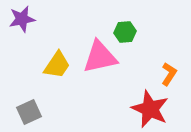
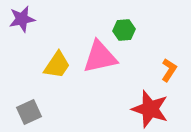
green hexagon: moved 1 px left, 2 px up
orange L-shape: moved 4 px up
red star: rotated 6 degrees counterclockwise
